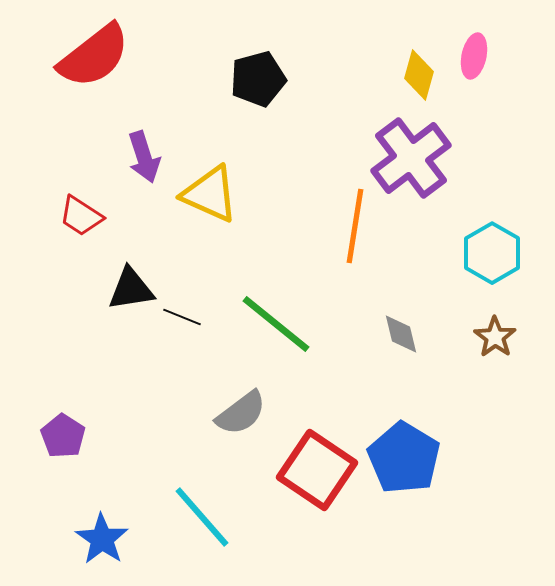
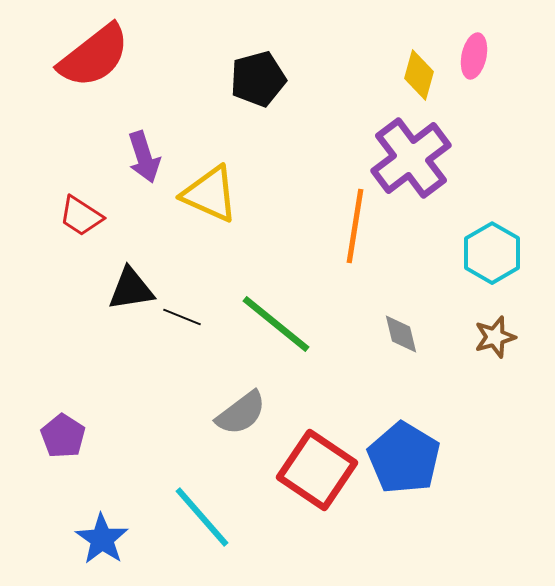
brown star: rotated 21 degrees clockwise
